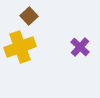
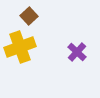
purple cross: moved 3 px left, 5 px down
